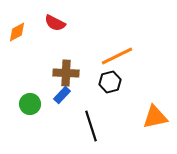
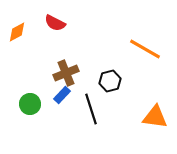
orange line: moved 28 px right, 7 px up; rotated 56 degrees clockwise
brown cross: rotated 25 degrees counterclockwise
black hexagon: moved 1 px up
orange triangle: rotated 20 degrees clockwise
black line: moved 17 px up
